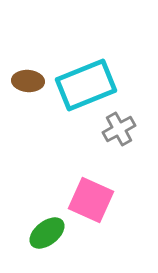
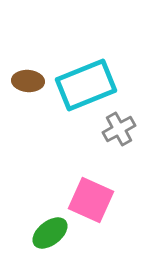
green ellipse: moved 3 px right
